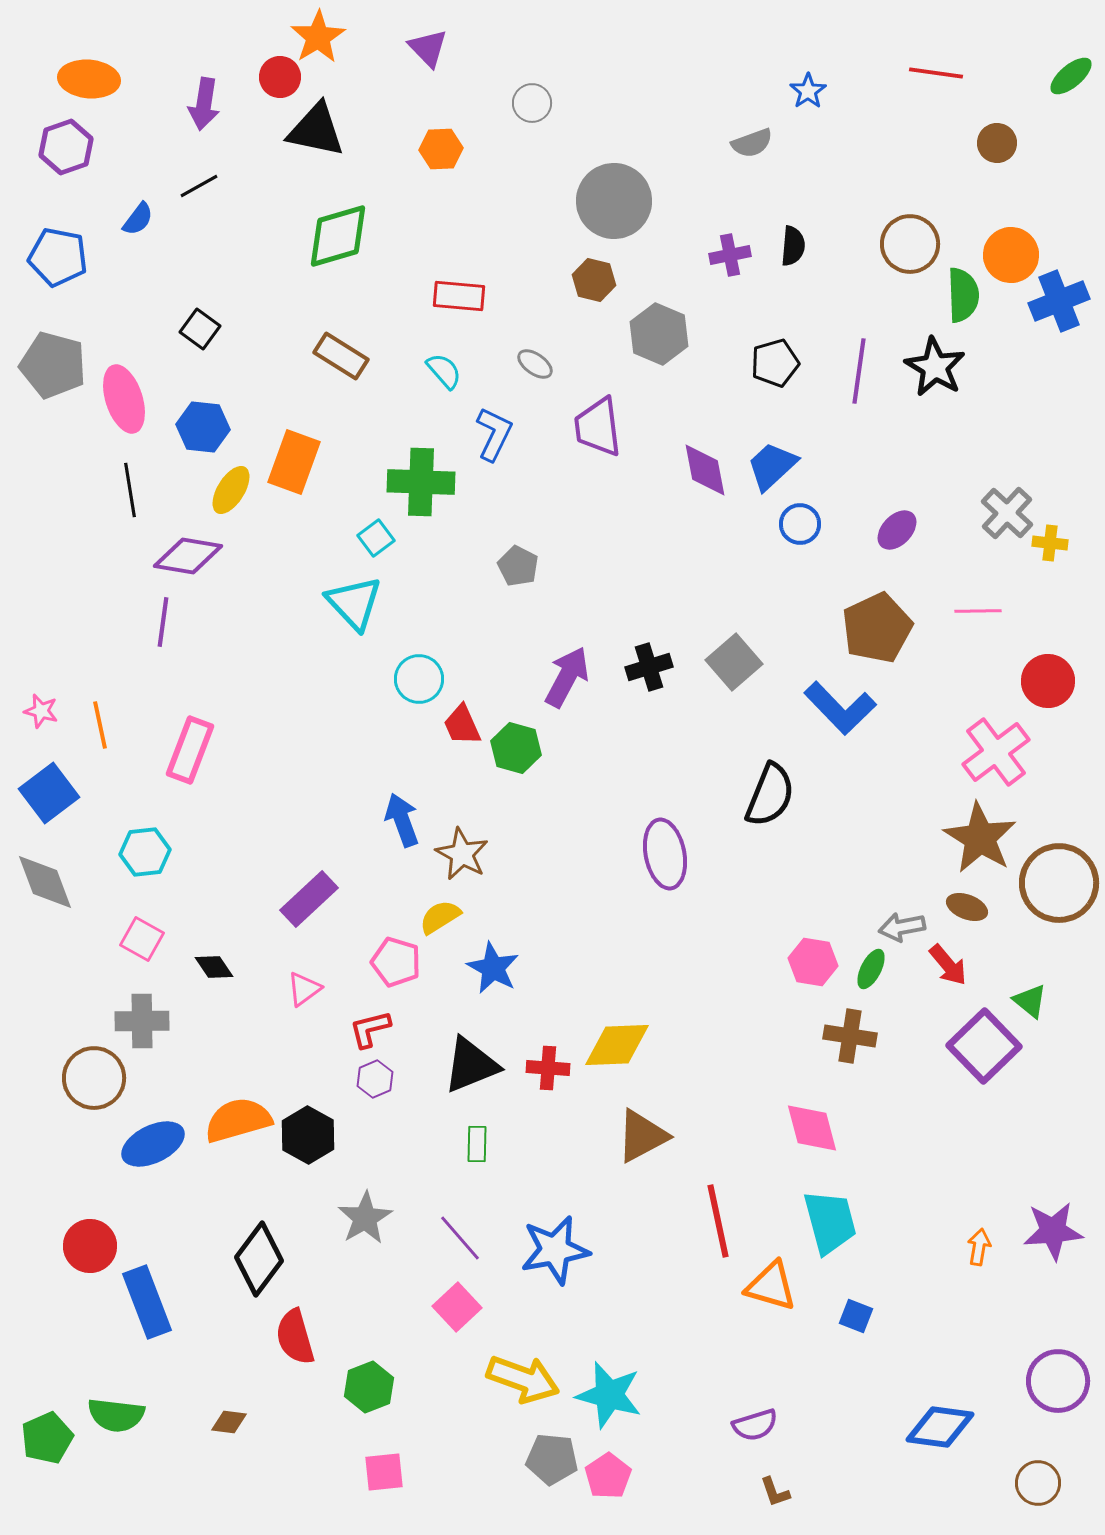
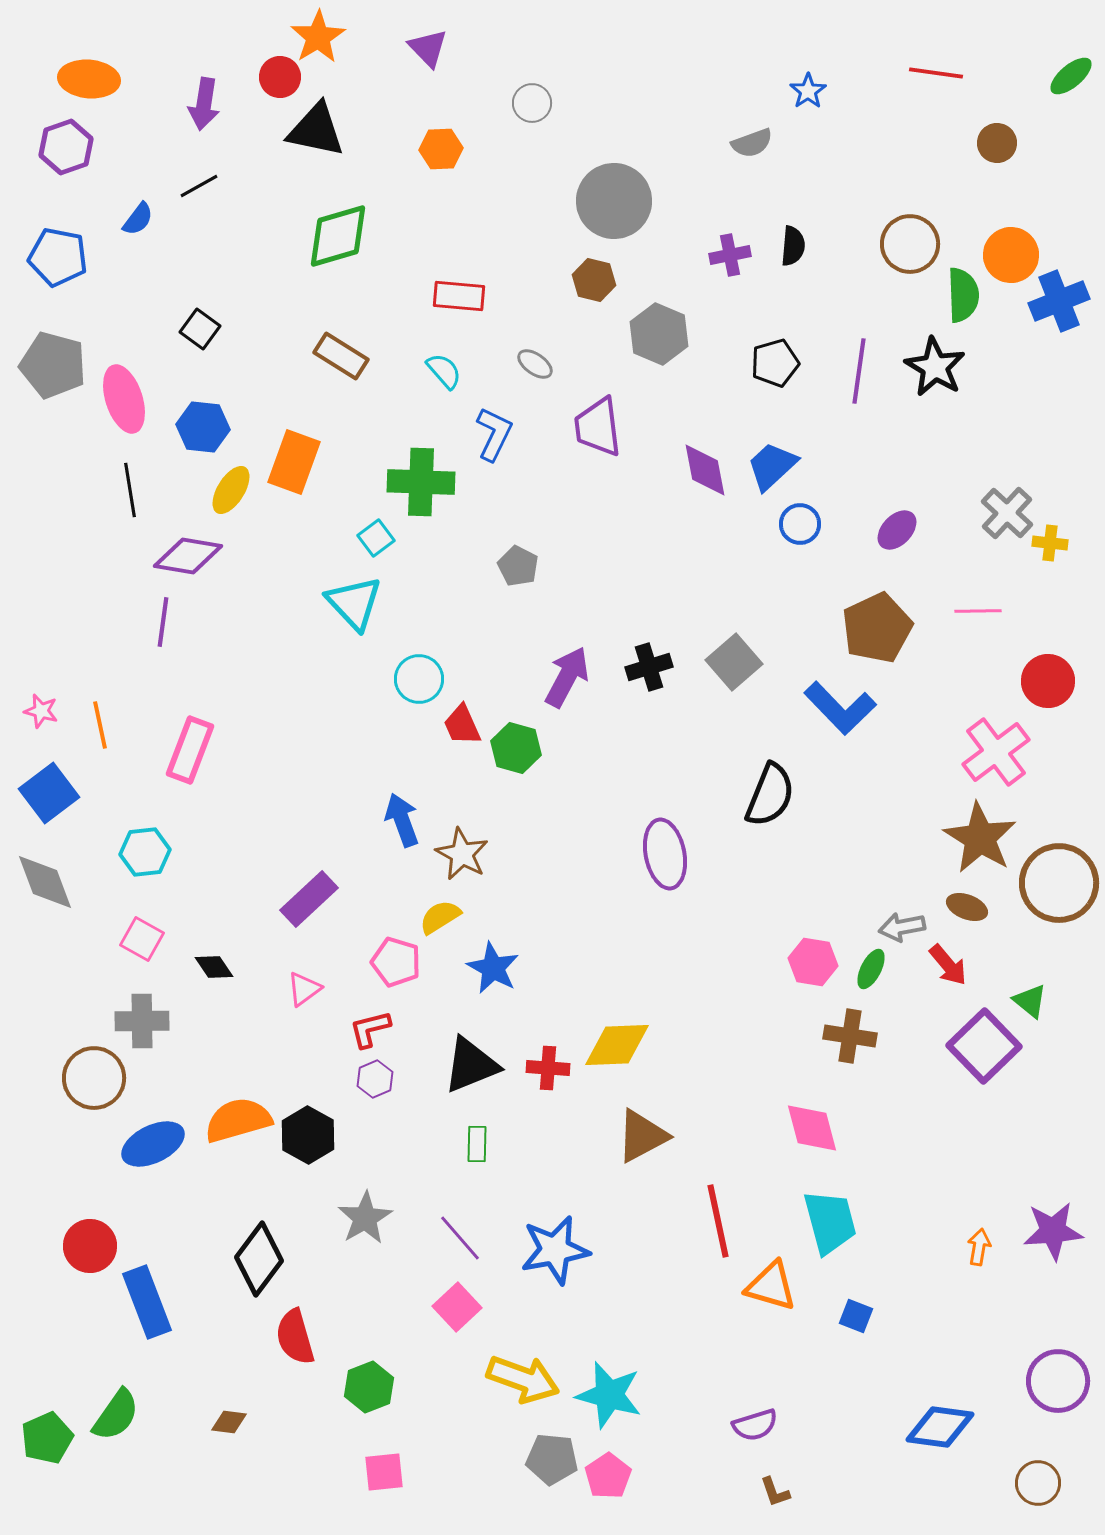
green semicircle at (116, 1415): rotated 62 degrees counterclockwise
